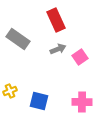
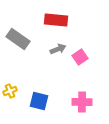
red rectangle: rotated 60 degrees counterclockwise
